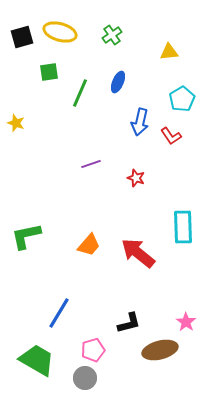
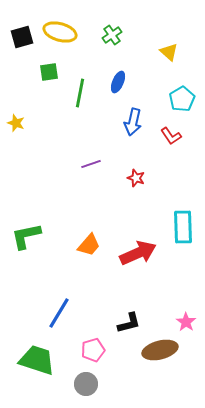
yellow triangle: rotated 48 degrees clockwise
green line: rotated 12 degrees counterclockwise
blue arrow: moved 7 px left
red arrow: rotated 117 degrees clockwise
green trapezoid: rotated 12 degrees counterclockwise
gray circle: moved 1 px right, 6 px down
